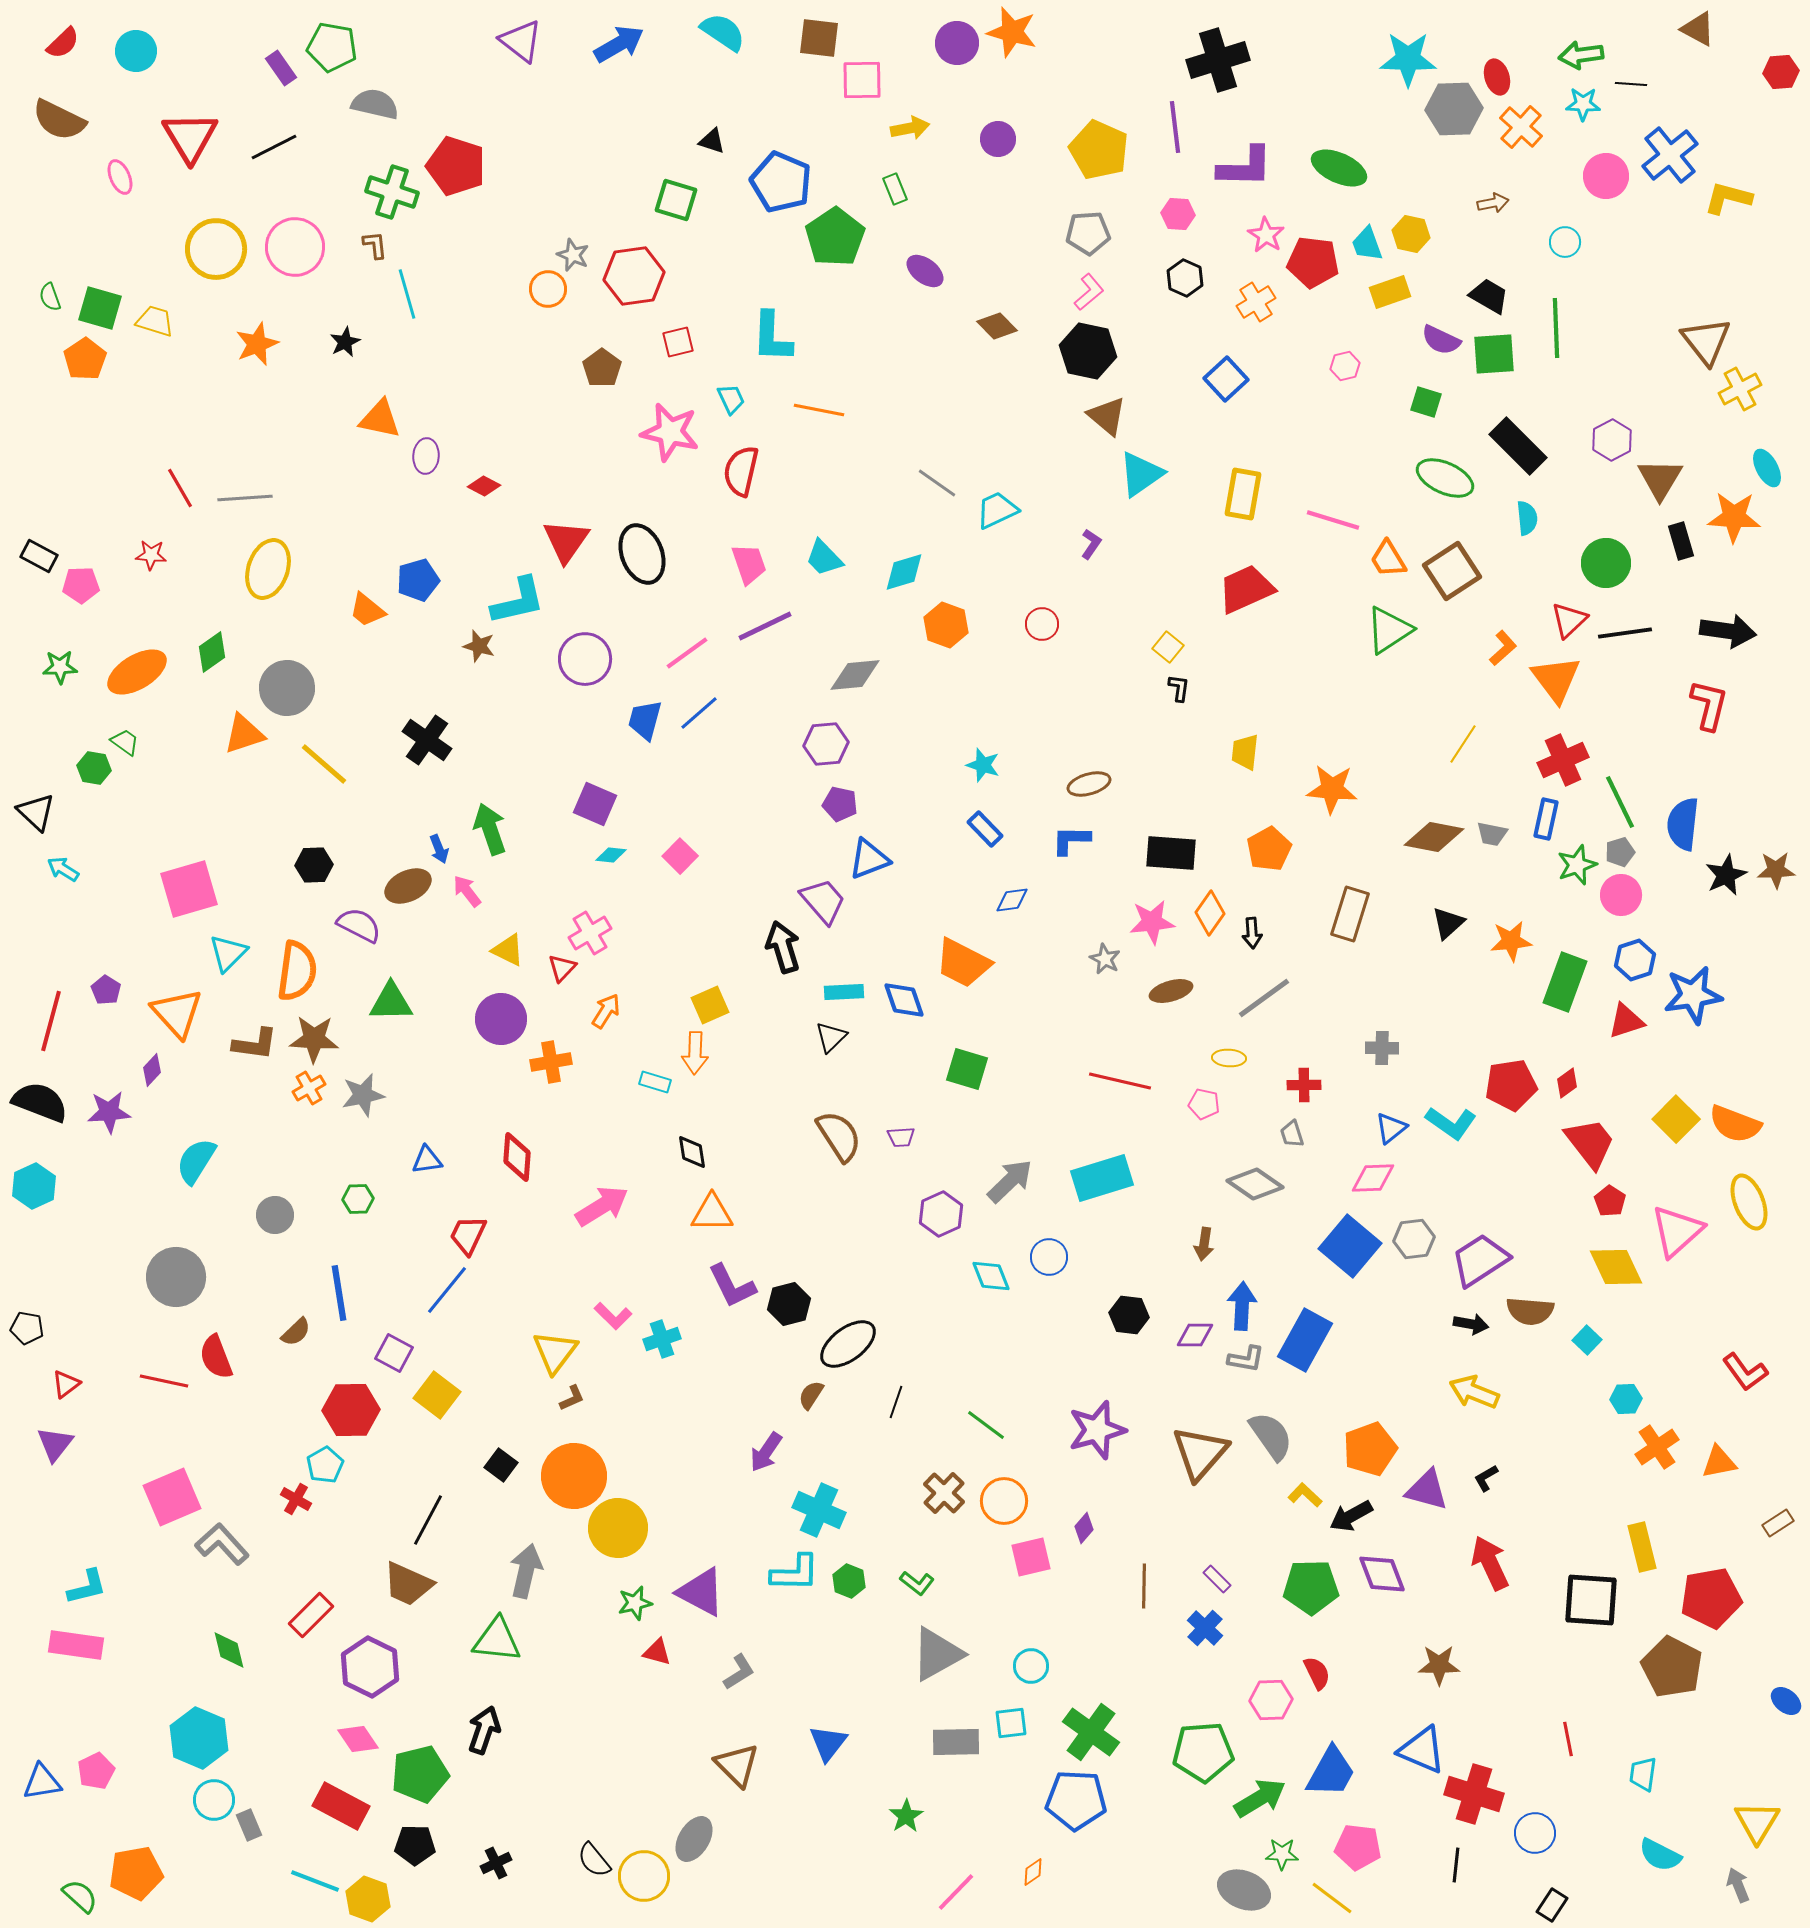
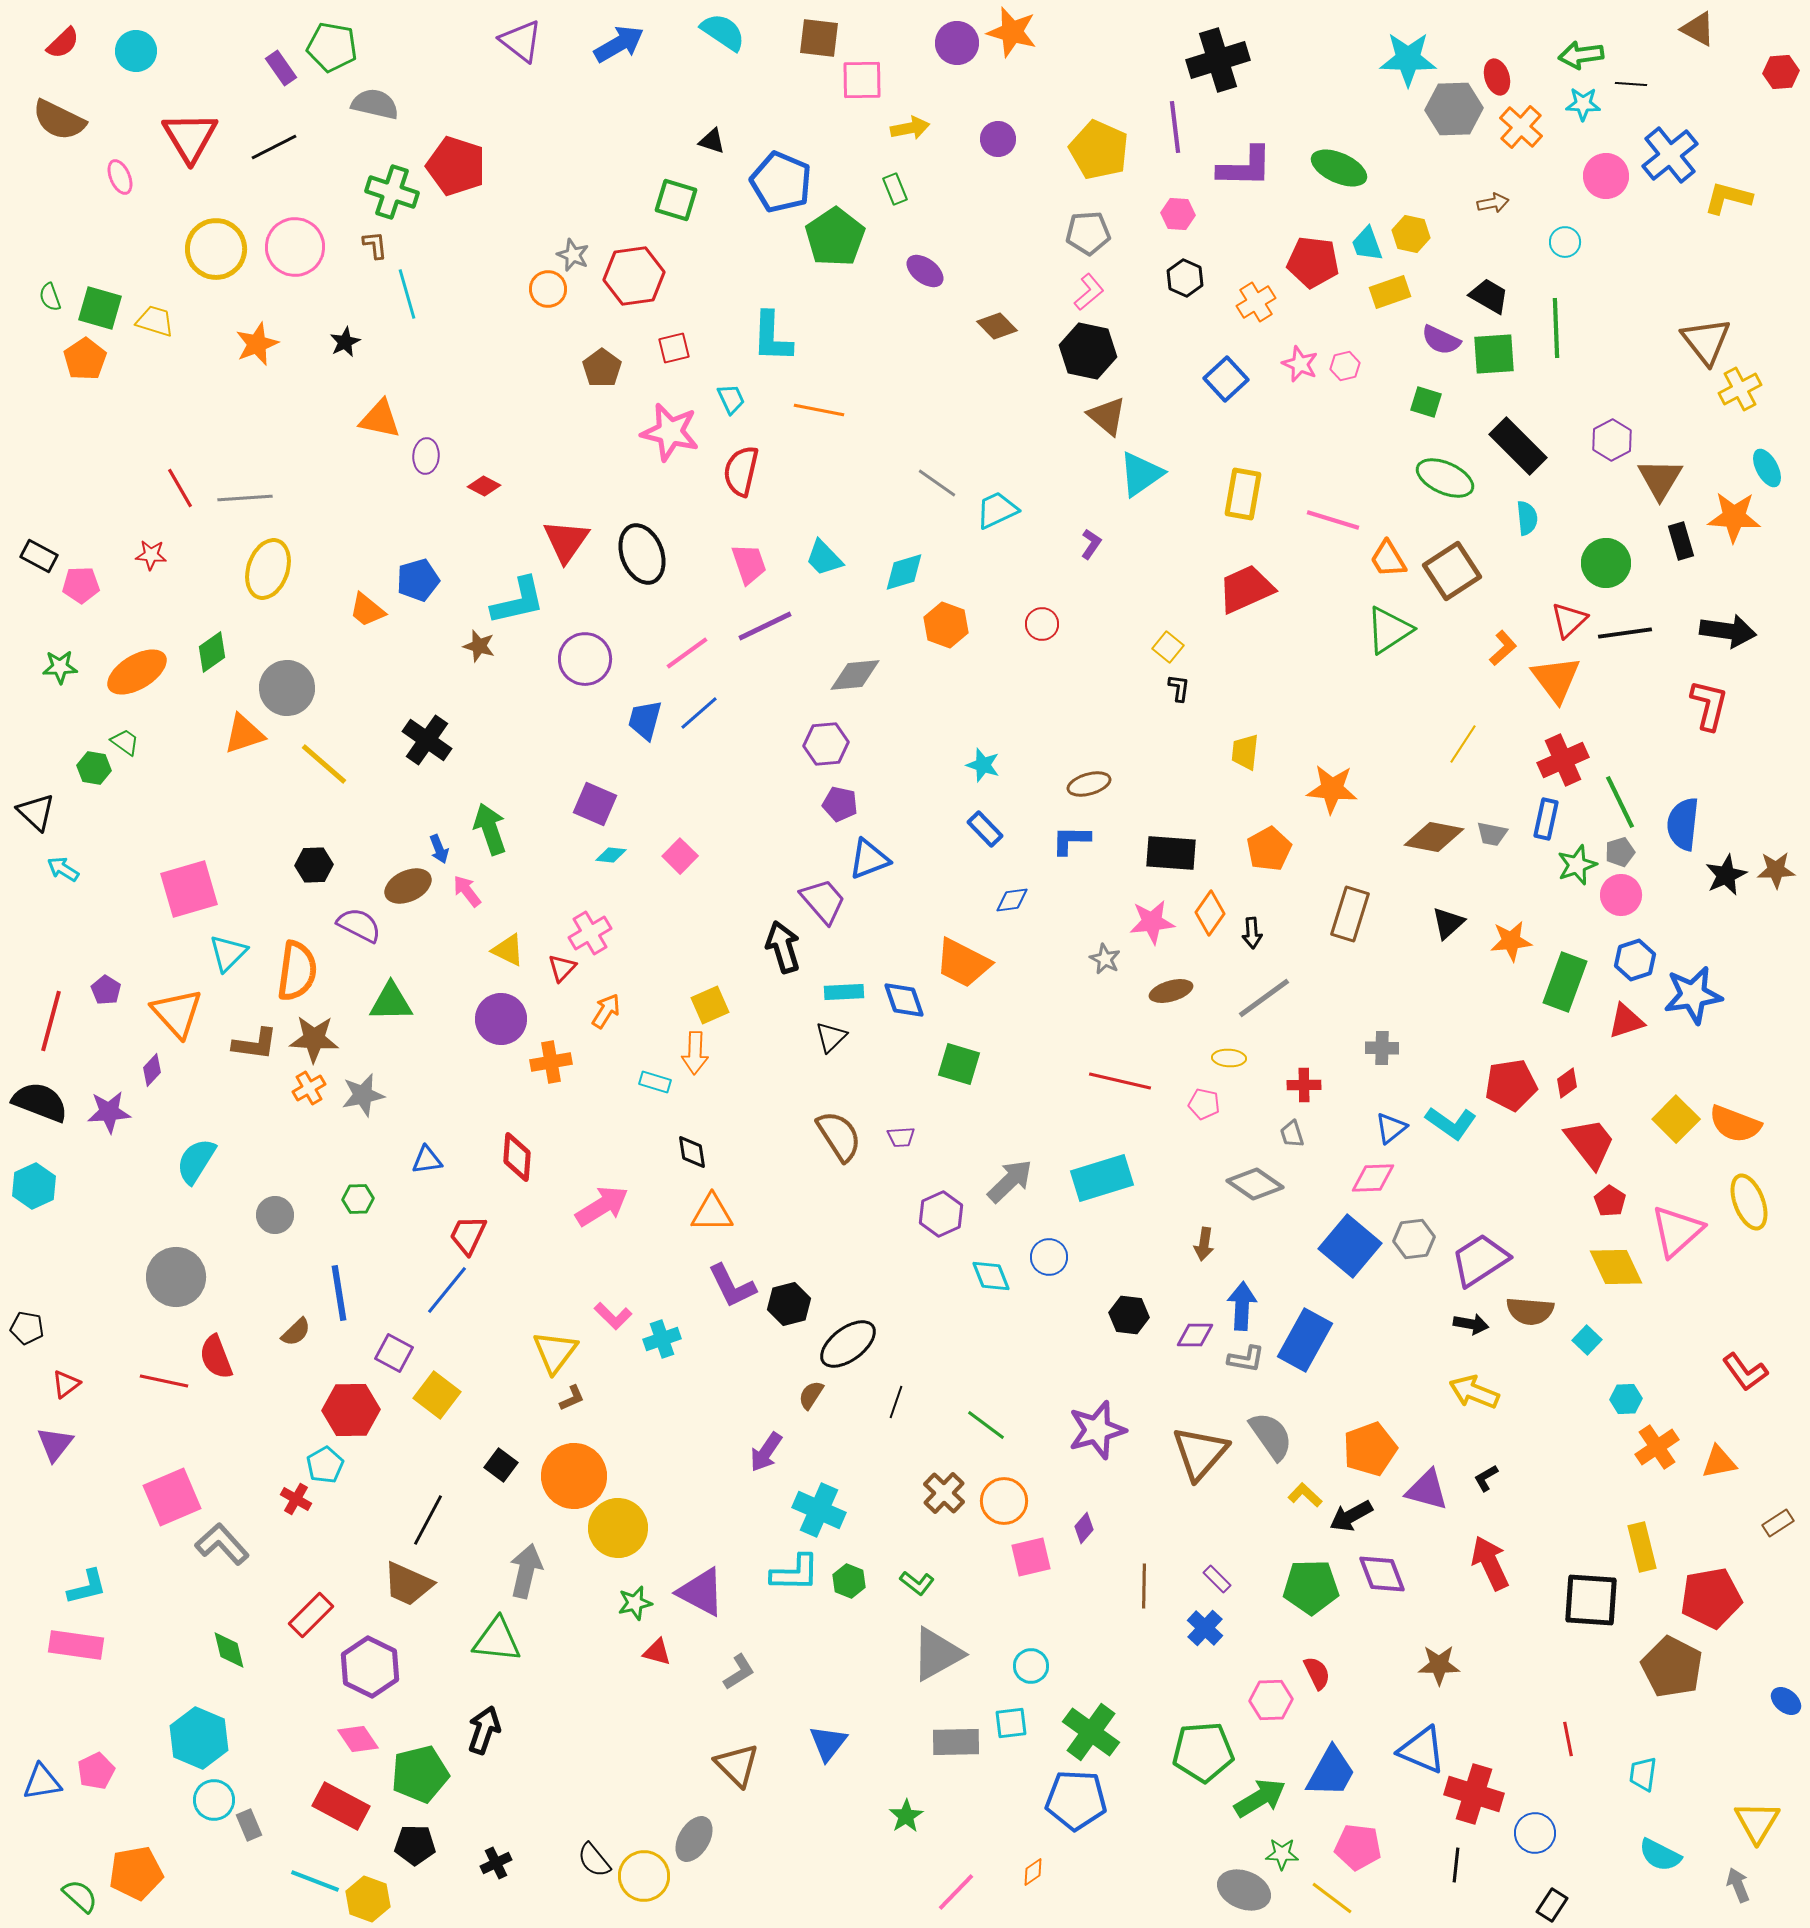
pink star at (1266, 235): moved 34 px right, 129 px down; rotated 9 degrees counterclockwise
red square at (678, 342): moved 4 px left, 6 px down
green square at (967, 1069): moved 8 px left, 5 px up
